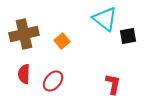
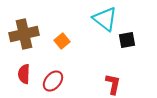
black square: moved 1 px left, 4 px down
